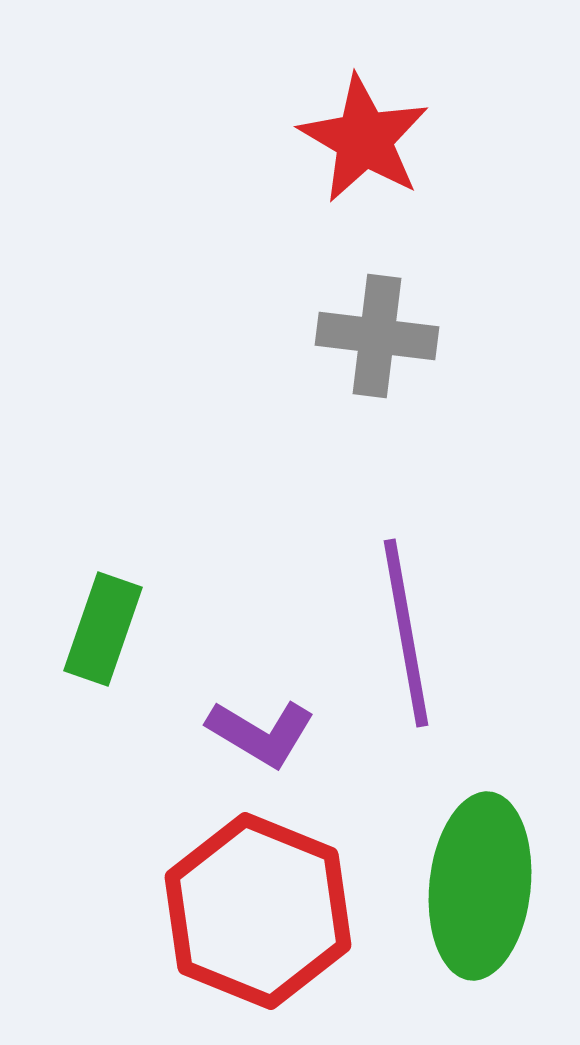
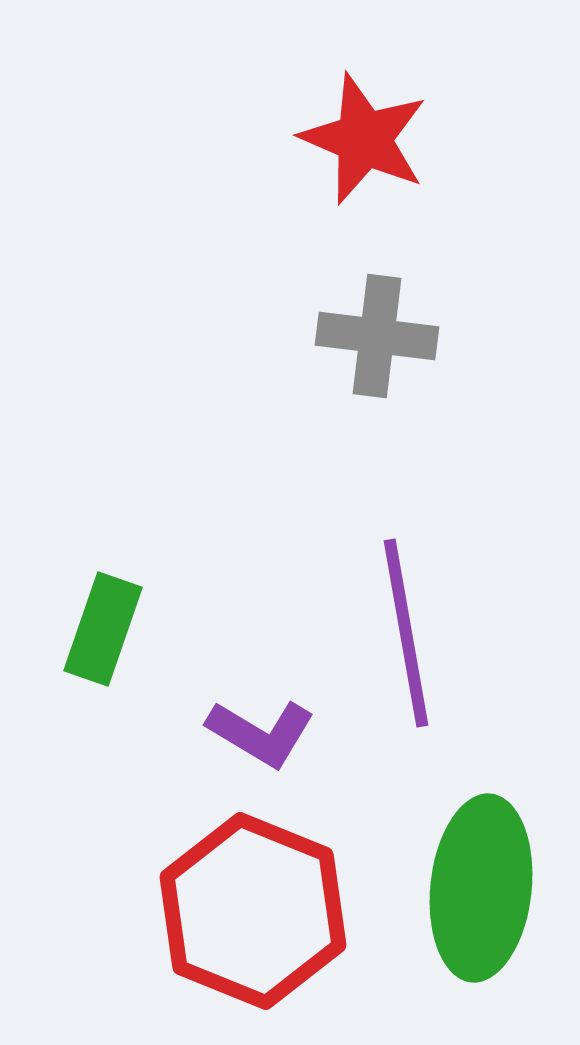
red star: rotated 7 degrees counterclockwise
green ellipse: moved 1 px right, 2 px down
red hexagon: moved 5 px left
